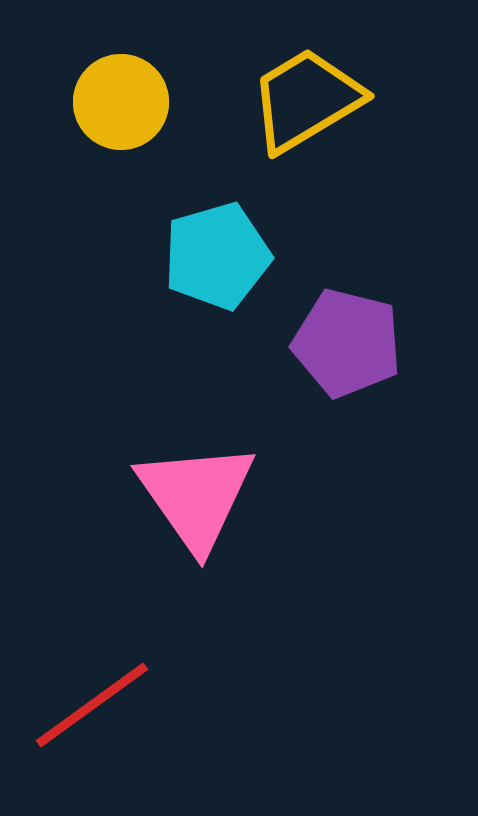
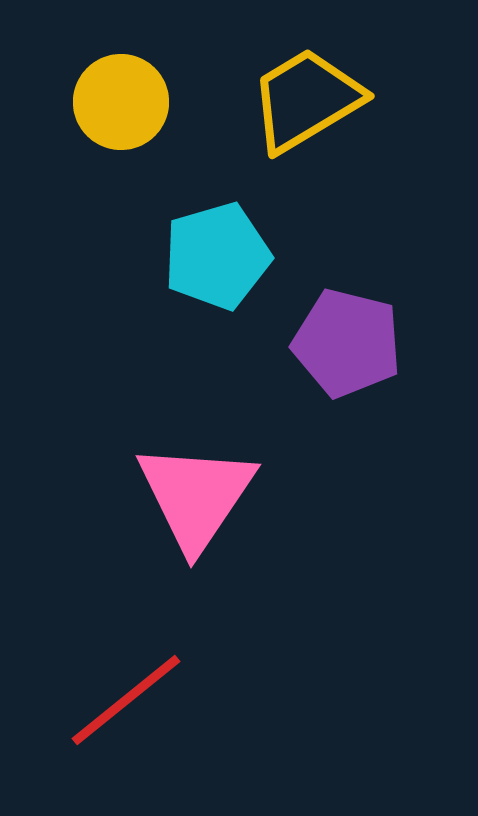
pink triangle: rotated 9 degrees clockwise
red line: moved 34 px right, 5 px up; rotated 3 degrees counterclockwise
